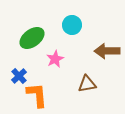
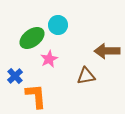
cyan circle: moved 14 px left
pink star: moved 6 px left
blue cross: moved 4 px left
brown triangle: moved 1 px left, 8 px up
orange L-shape: moved 1 px left, 1 px down
